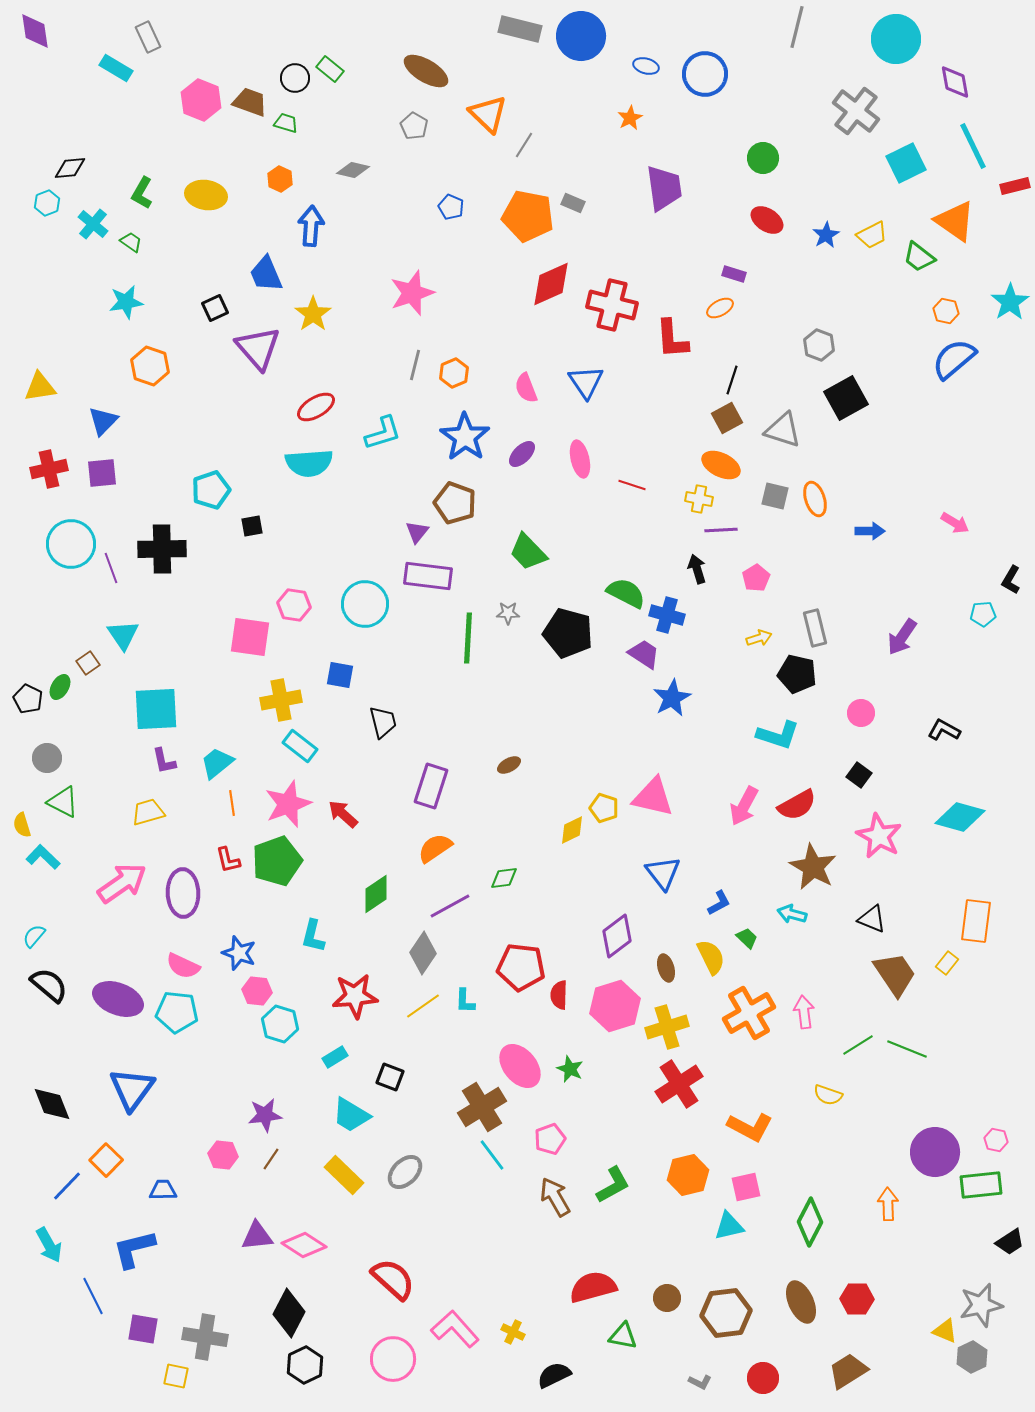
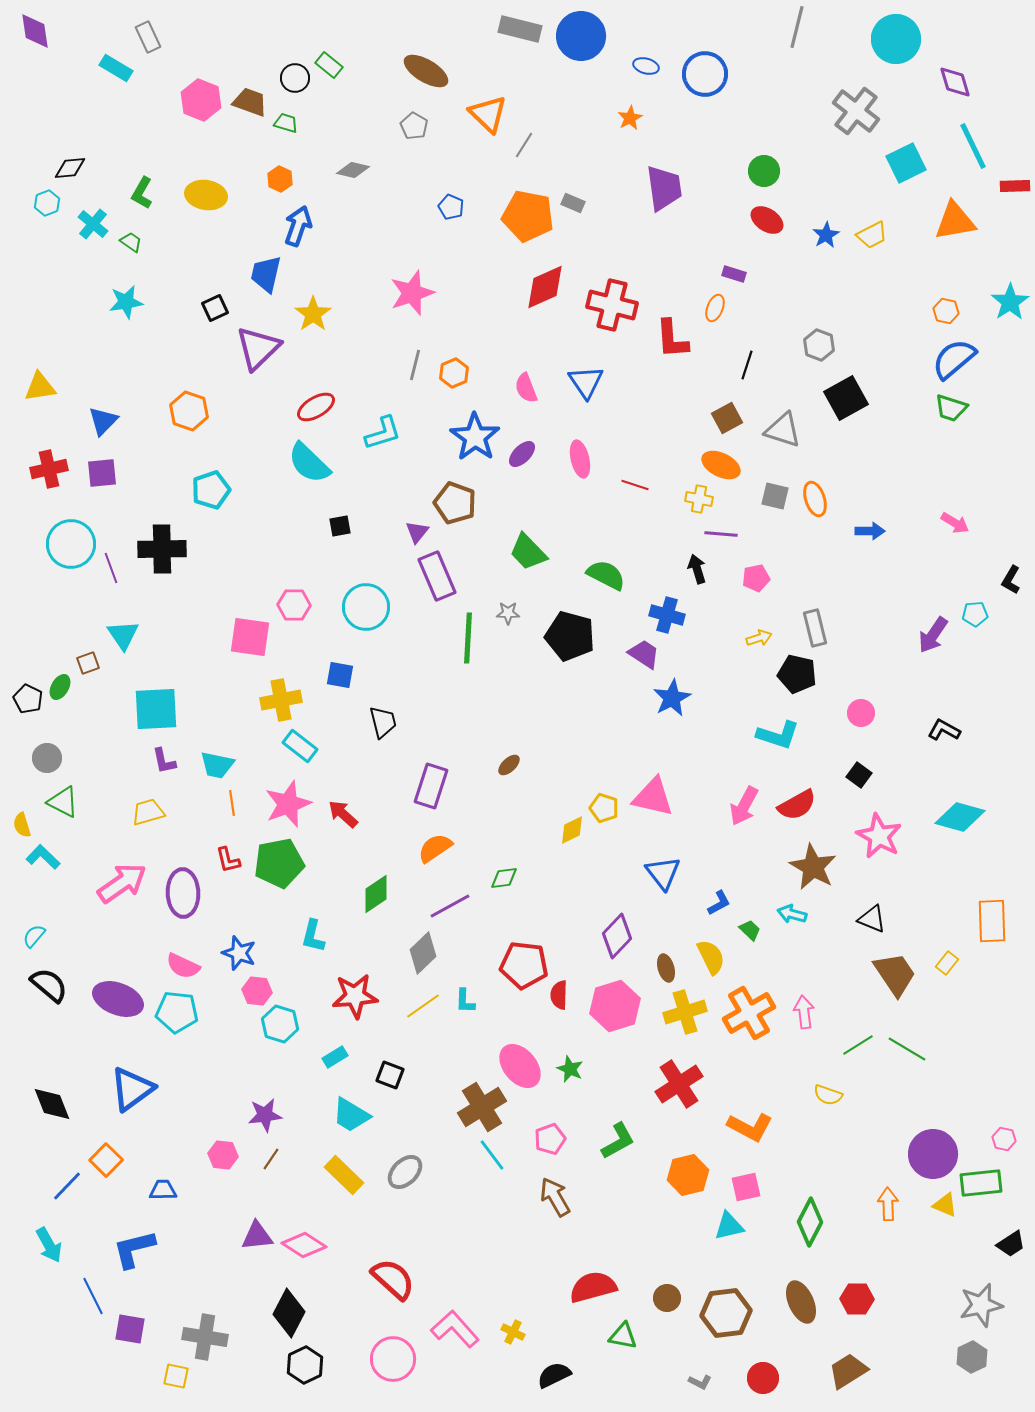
green rectangle at (330, 69): moved 1 px left, 4 px up
purple diamond at (955, 82): rotated 6 degrees counterclockwise
green circle at (763, 158): moved 1 px right, 13 px down
red rectangle at (1015, 186): rotated 12 degrees clockwise
orange triangle at (955, 221): rotated 45 degrees counterclockwise
blue arrow at (311, 226): moved 13 px left; rotated 15 degrees clockwise
green trapezoid at (919, 257): moved 32 px right, 151 px down; rotated 20 degrees counterclockwise
blue trapezoid at (266, 274): rotated 36 degrees clockwise
red diamond at (551, 284): moved 6 px left, 3 px down
orange ellipse at (720, 308): moved 5 px left; rotated 40 degrees counterclockwise
purple triangle at (258, 348): rotated 27 degrees clockwise
orange hexagon at (150, 366): moved 39 px right, 45 px down
black line at (732, 380): moved 15 px right, 15 px up
blue star at (465, 437): moved 10 px right
cyan semicircle at (309, 463): rotated 48 degrees clockwise
red line at (632, 485): moved 3 px right
black square at (252, 526): moved 88 px right
purple line at (721, 530): moved 4 px down; rotated 8 degrees clockwise
purple rectangle at (428, 576): moved 9 px right; rotated 60 degrees clockwise
pink pentagon at (756, 578): rotated 20 degrees clockwise
green semicircle at (626, 593): moved 20 px left, 18 px up
cyan circle at (365, 604): moved 1 px right, 3 px down
pink hexagon at (294, 605): rotated 8 degrees counterclockwise
cyan pentagon at (983, 614): moved 8 px left
black pentagon at (568, 633): moved 2 px right, 3 px down
purple arrow at (902, 637): moved 31 px right, 2 px up
brown square at (88, 663): rotated 15 degrees clockwise
cyan trapezoid at (217, 763): moved 2 px down; rotated 129 degrees counterclockwise
brown ellipse at (509, 765): rotated 15 degrees counterclockwise
green pentagon at (277, 861): moved 2 px right, 2 px down; rotated 9 degrees clockwise
orange rectangle at (976, 921): moved 16 px right; rotated 9 degrees counterclockwise
purple diamond at (617, 936): rotated 9 degrees counterclockwise
green trapezoid at (747, 938): moved 3 px right, 8 px up
gray diamond at (423, 953): rotated 12 degrees clockwise
red pentagon at (521, 967): moved 3 px right, 2 px up
yellow cross at (667, 1027): moved 18 px right, 15 px up
green line at (907, 1049): rotated 9 degrees clockwise
black square at (390, 1077): moved 2 px up
blue triangle at (132, 1089): rotated 18 degrees clockwise
pink hexagon at (996, 1140): moved 8 px right, 1 px up
purple circle at (935, 1152): moved 2 px left, 2 px down
green L-shape at (613, 1185): moved 5 px right, 44 px up
green rectangle at (981, 1185): moved 2 px up
black trapezoid at (1010, 1242): moved 1 px right, 2 px down
purple square at (143, 1329): moved 13 px left
yellow triangle at (945, 1331): moved 126 px up
